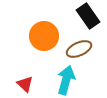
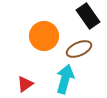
cyan arrow: moved 1 px left, 1 px up
red triangle: rotated 42 degrees clockwise
